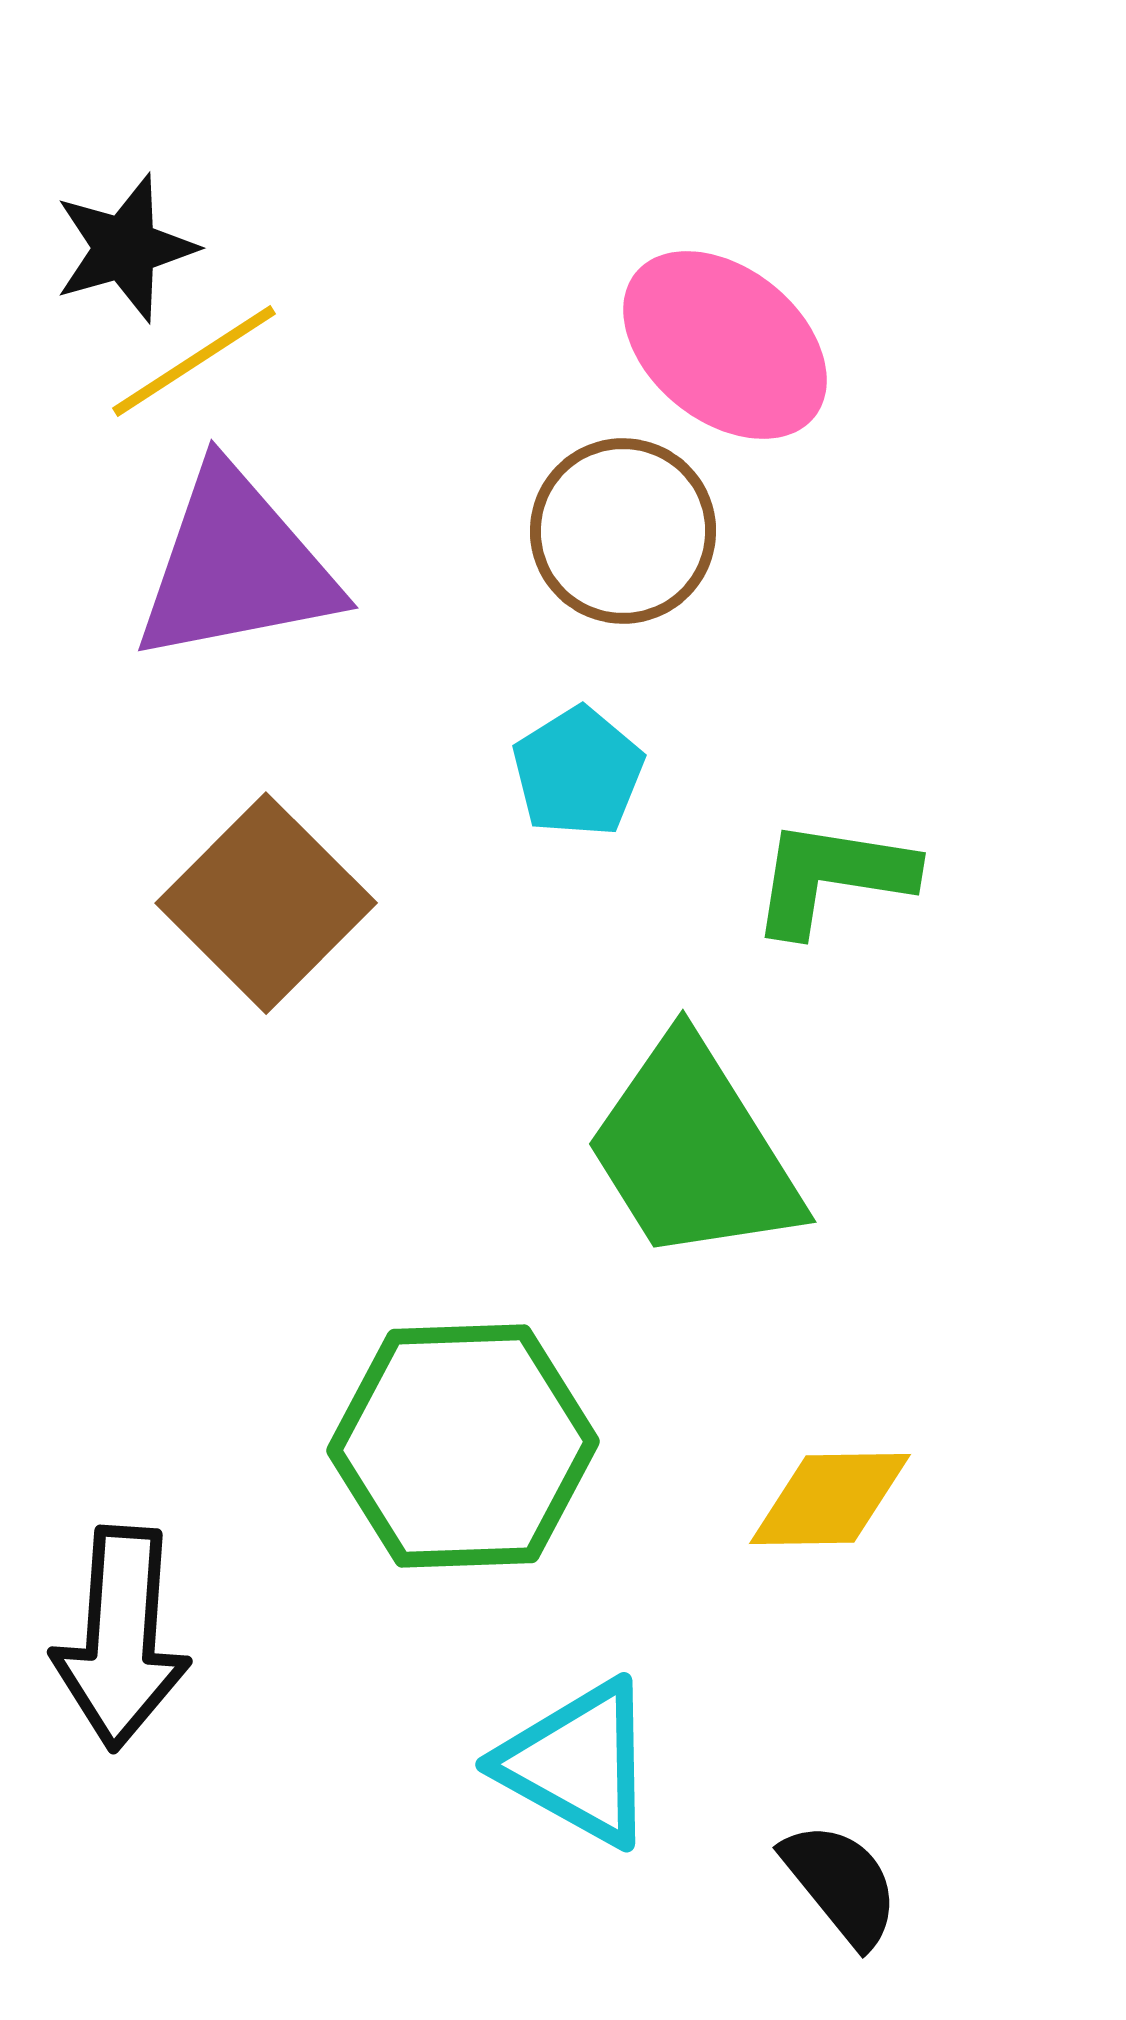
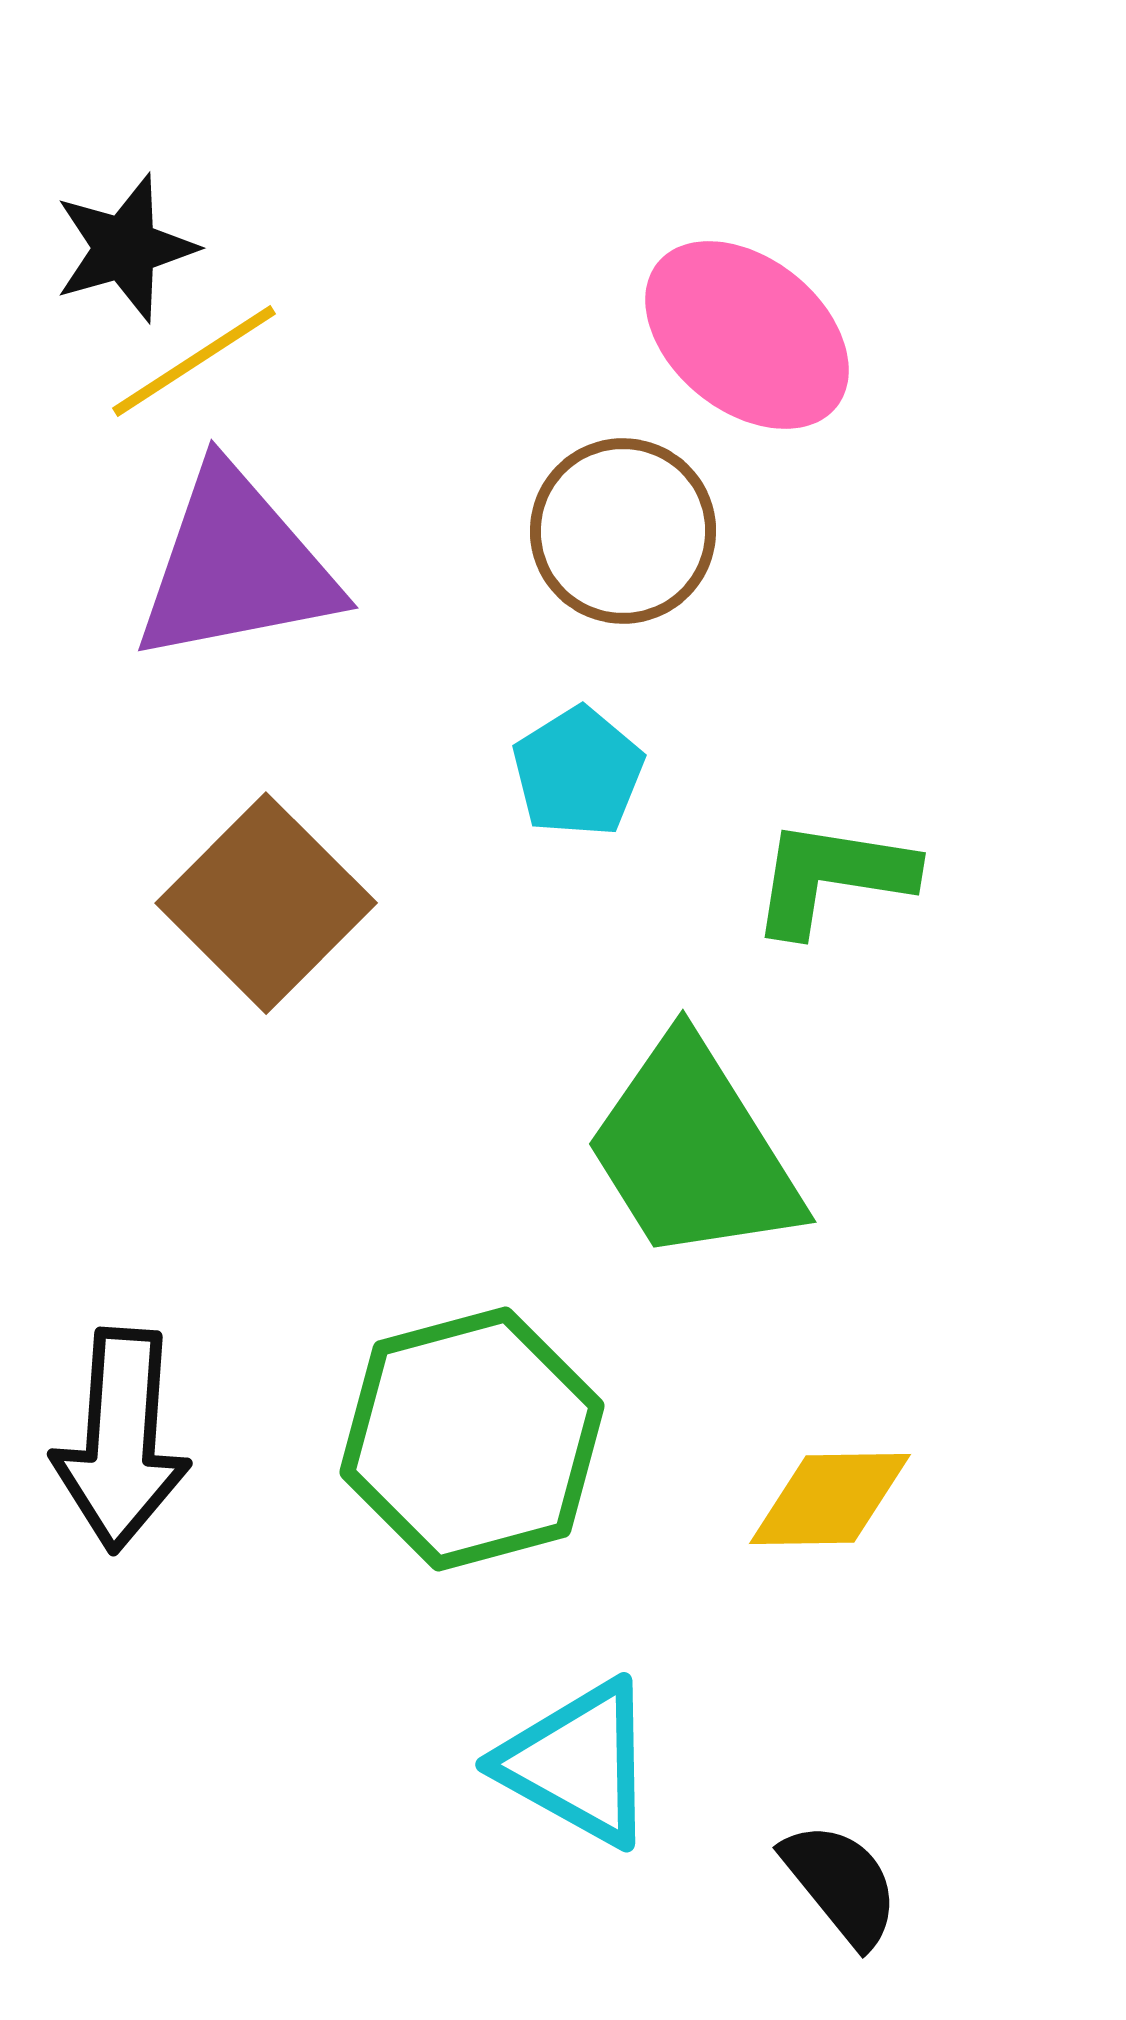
pink ellipse: moved 22 px right, 10 px up
green hexagon: moved 9 px right, 7 px up; rotated 13 degrees counterclockwise
black arrow: moved 198 px up
